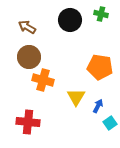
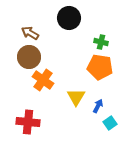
green cross: moved 28 px down
black circle: moved 1 px left, 2 px up
brown arrow: moved 3 px right, 6 px down
orange cross: rotated 20 degrees clockwise
